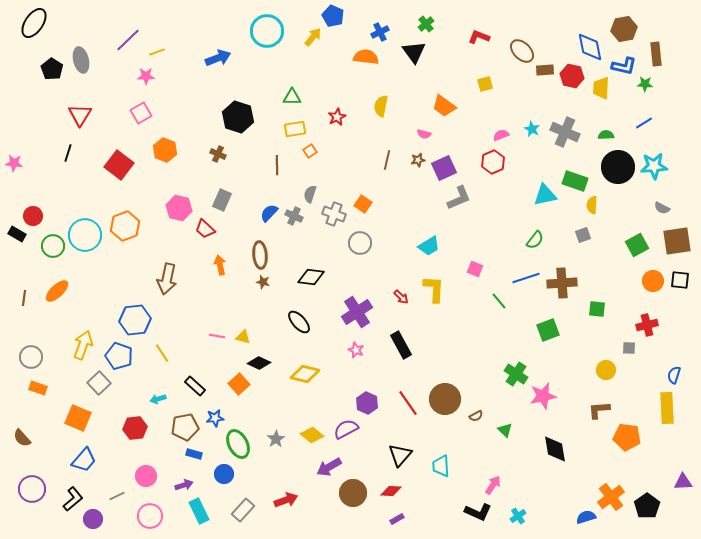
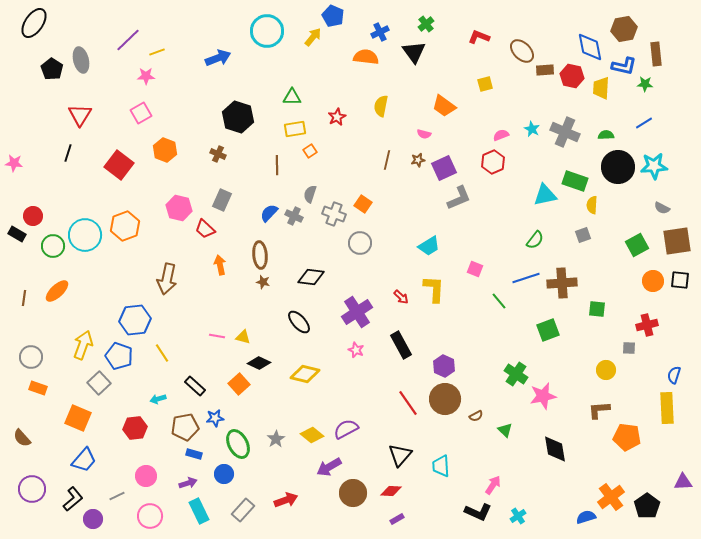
purple hexagon at (367, 403): moved 77 px right, 37 px up
purple arrow at (184, 485): moved 4 px right, 2 px up
